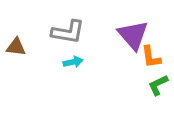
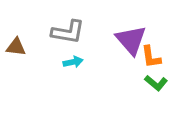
purple triangle: moved 2 px left, 5 px down
green L-shape: moved 2 px left, 2 px up; rotated 115 degrees counterclockwise
